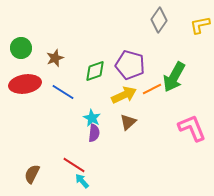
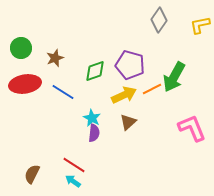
cyan arrow: moved 9 px left; rotated 14 degrees counterclockwise
